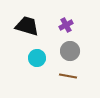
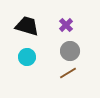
purple cross: rotated 16 degrees counterclockwise
cyan circle: moved 10 px left, 1 px up
brown line: moved 3 px up; rotated 42 degrees counterclockwise
